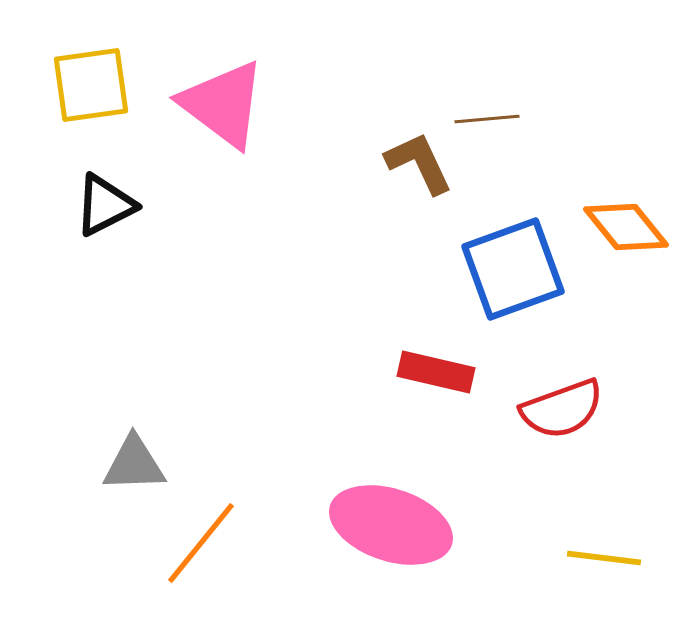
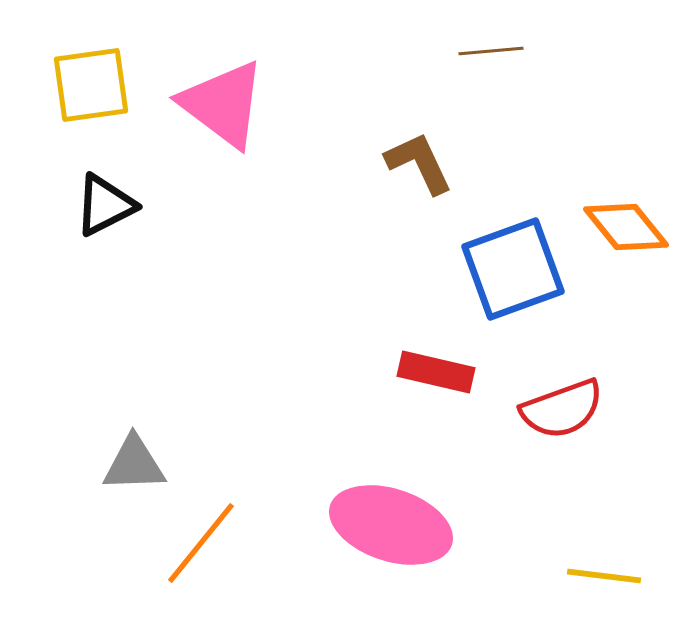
brown line: moved 4 px right, 68 px up
yellow line: moved 18 px down
